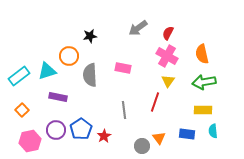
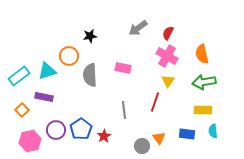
purple rectangle: moved 14 px left
